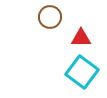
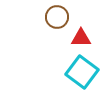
brown circle: moved 7 px right
